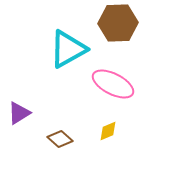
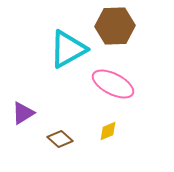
brown hexagon: moved 3 px left, 3 px down
purple triangle: moved 4 px right
